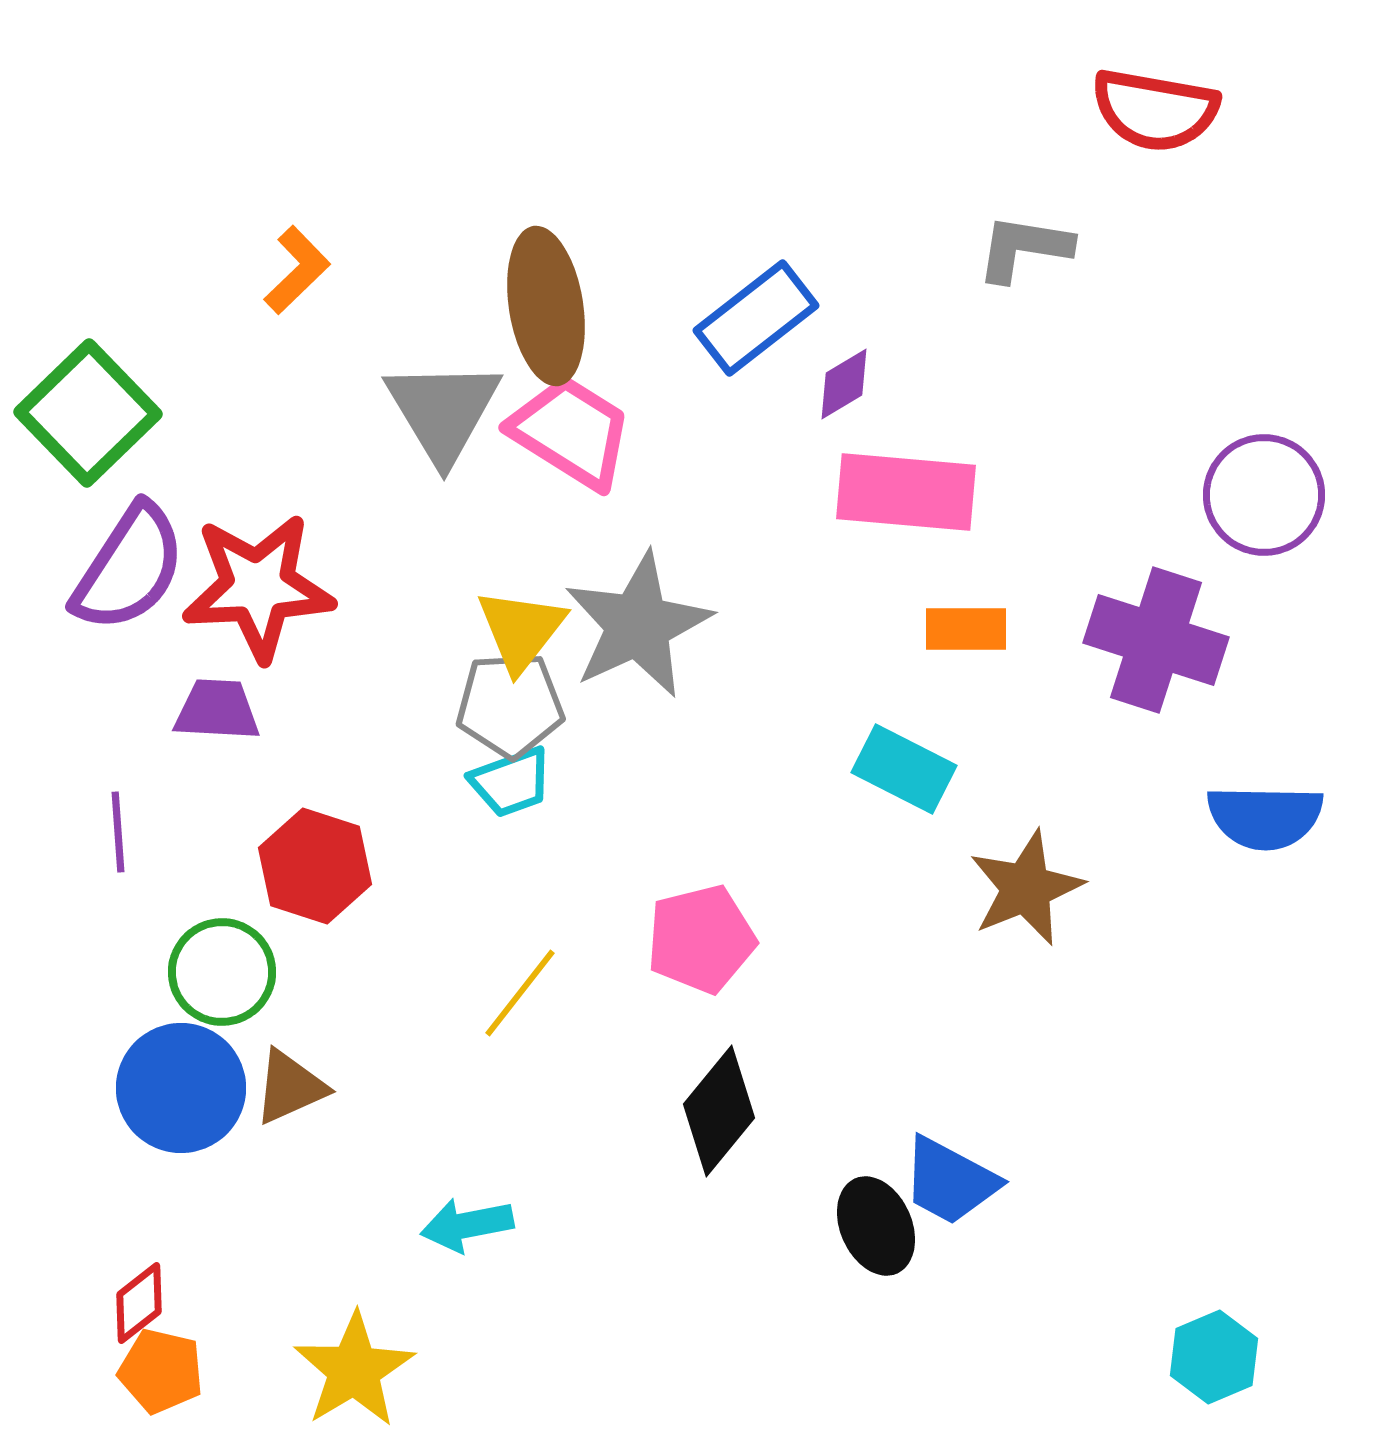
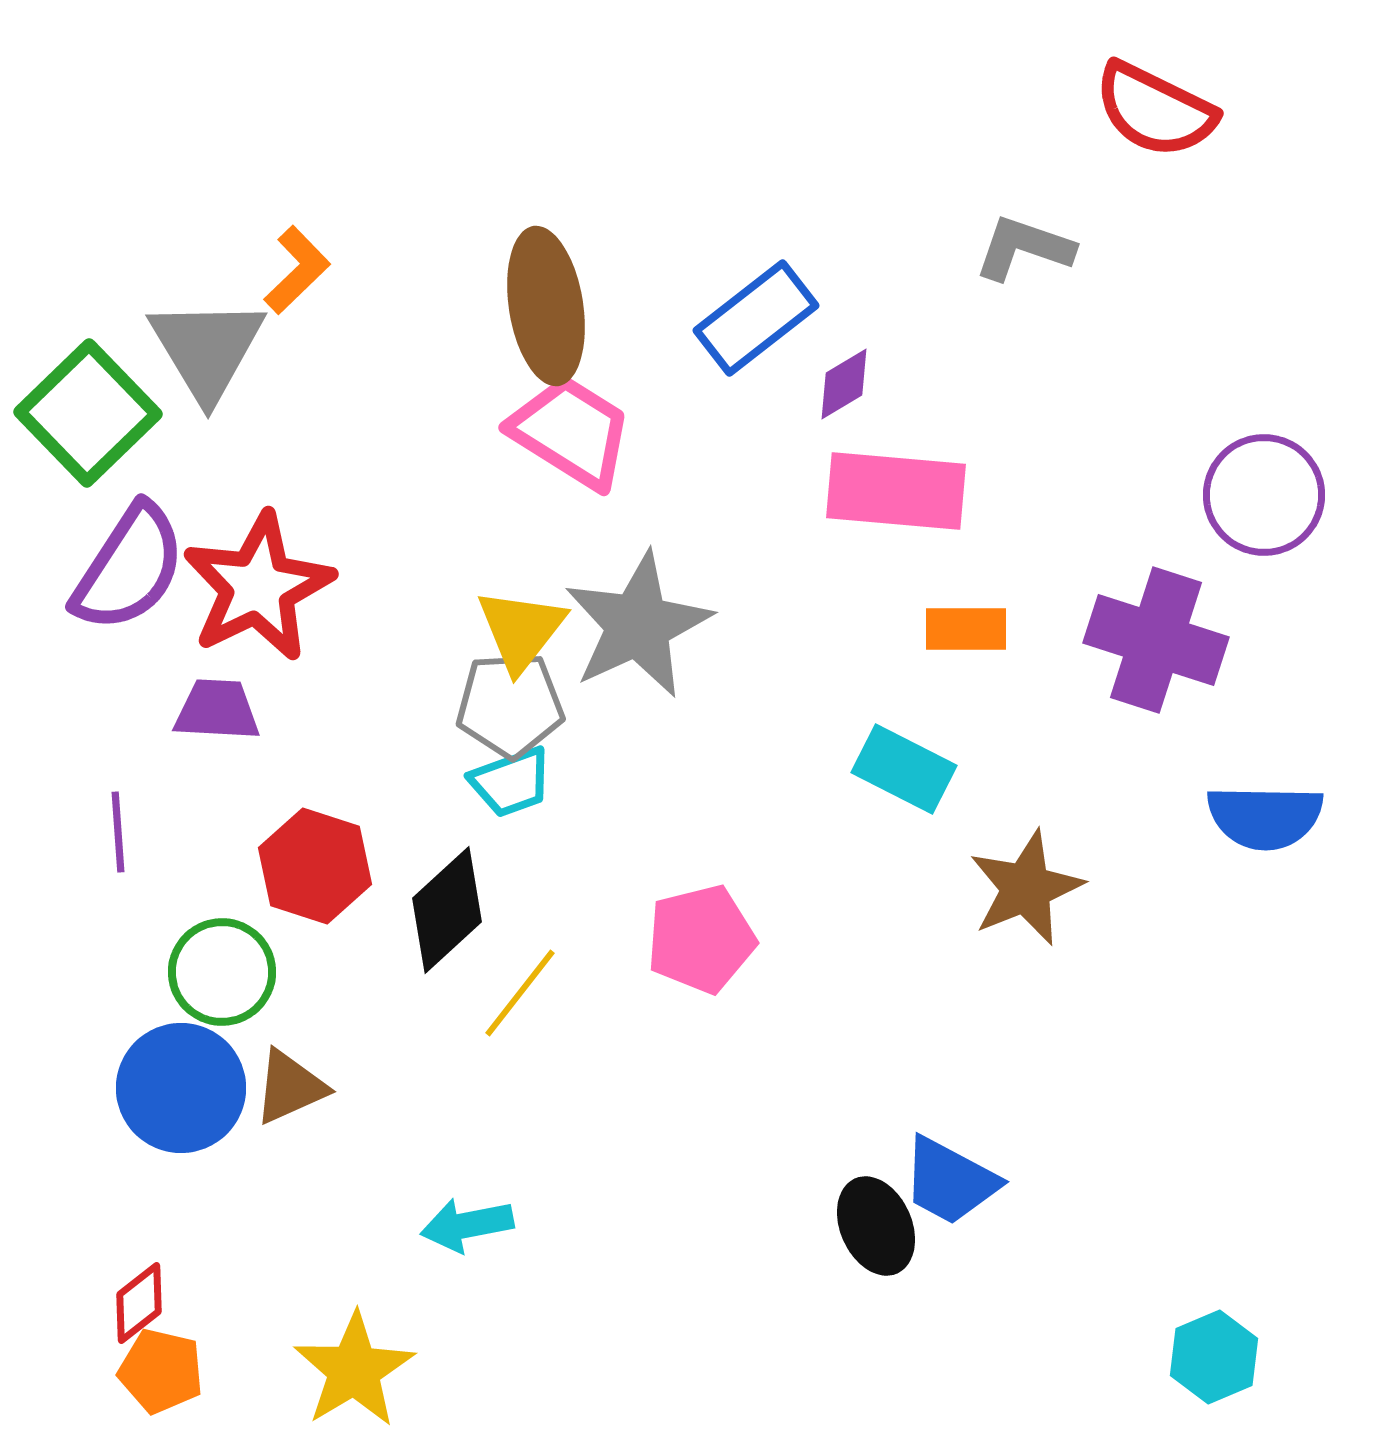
red semicircle: rotated 16 degrees clockwise
gray L-shape: rotated 10 degrees clockwise
gray triangle: moved 236 px left, 62 px up
pink rectangle: moved 10 px left, 1 px up
red star: rotated 23 degrees counterclockwise
black diamond: moved 272 px left, 201 px up; rotated 8 degrees clockwise
